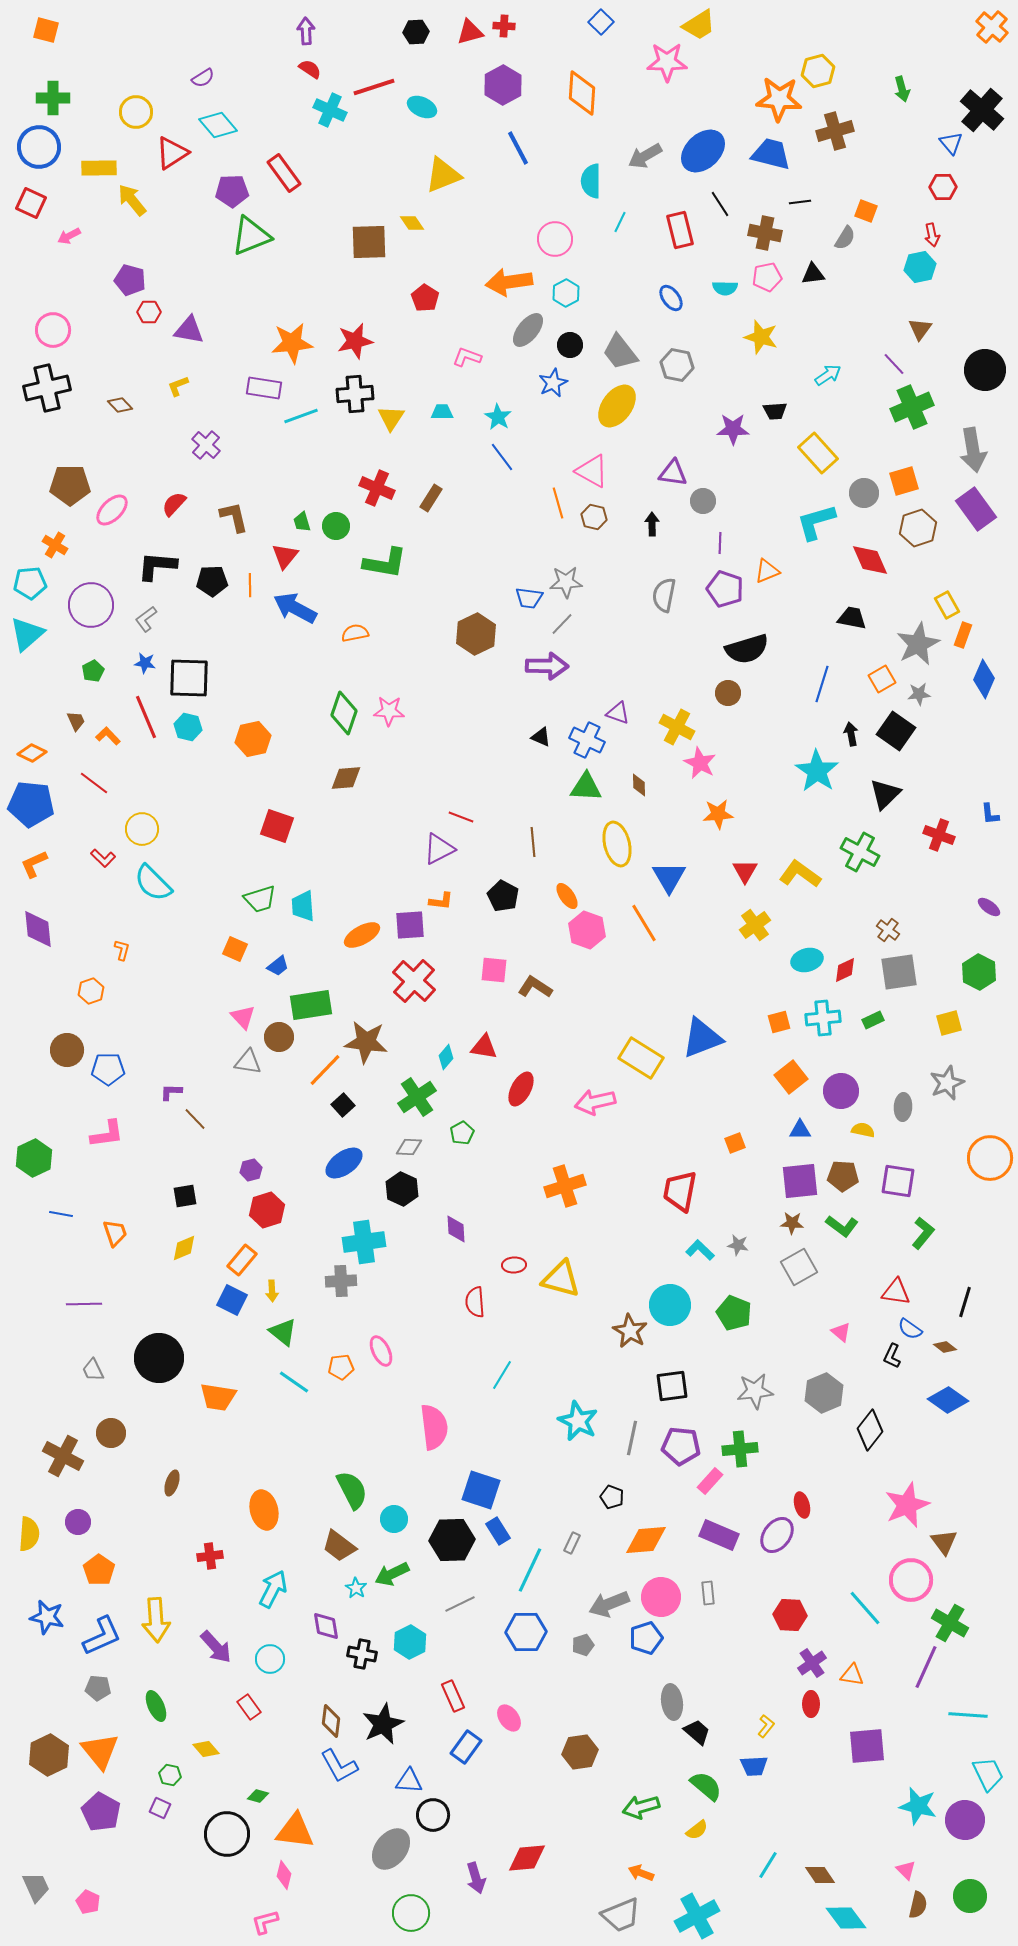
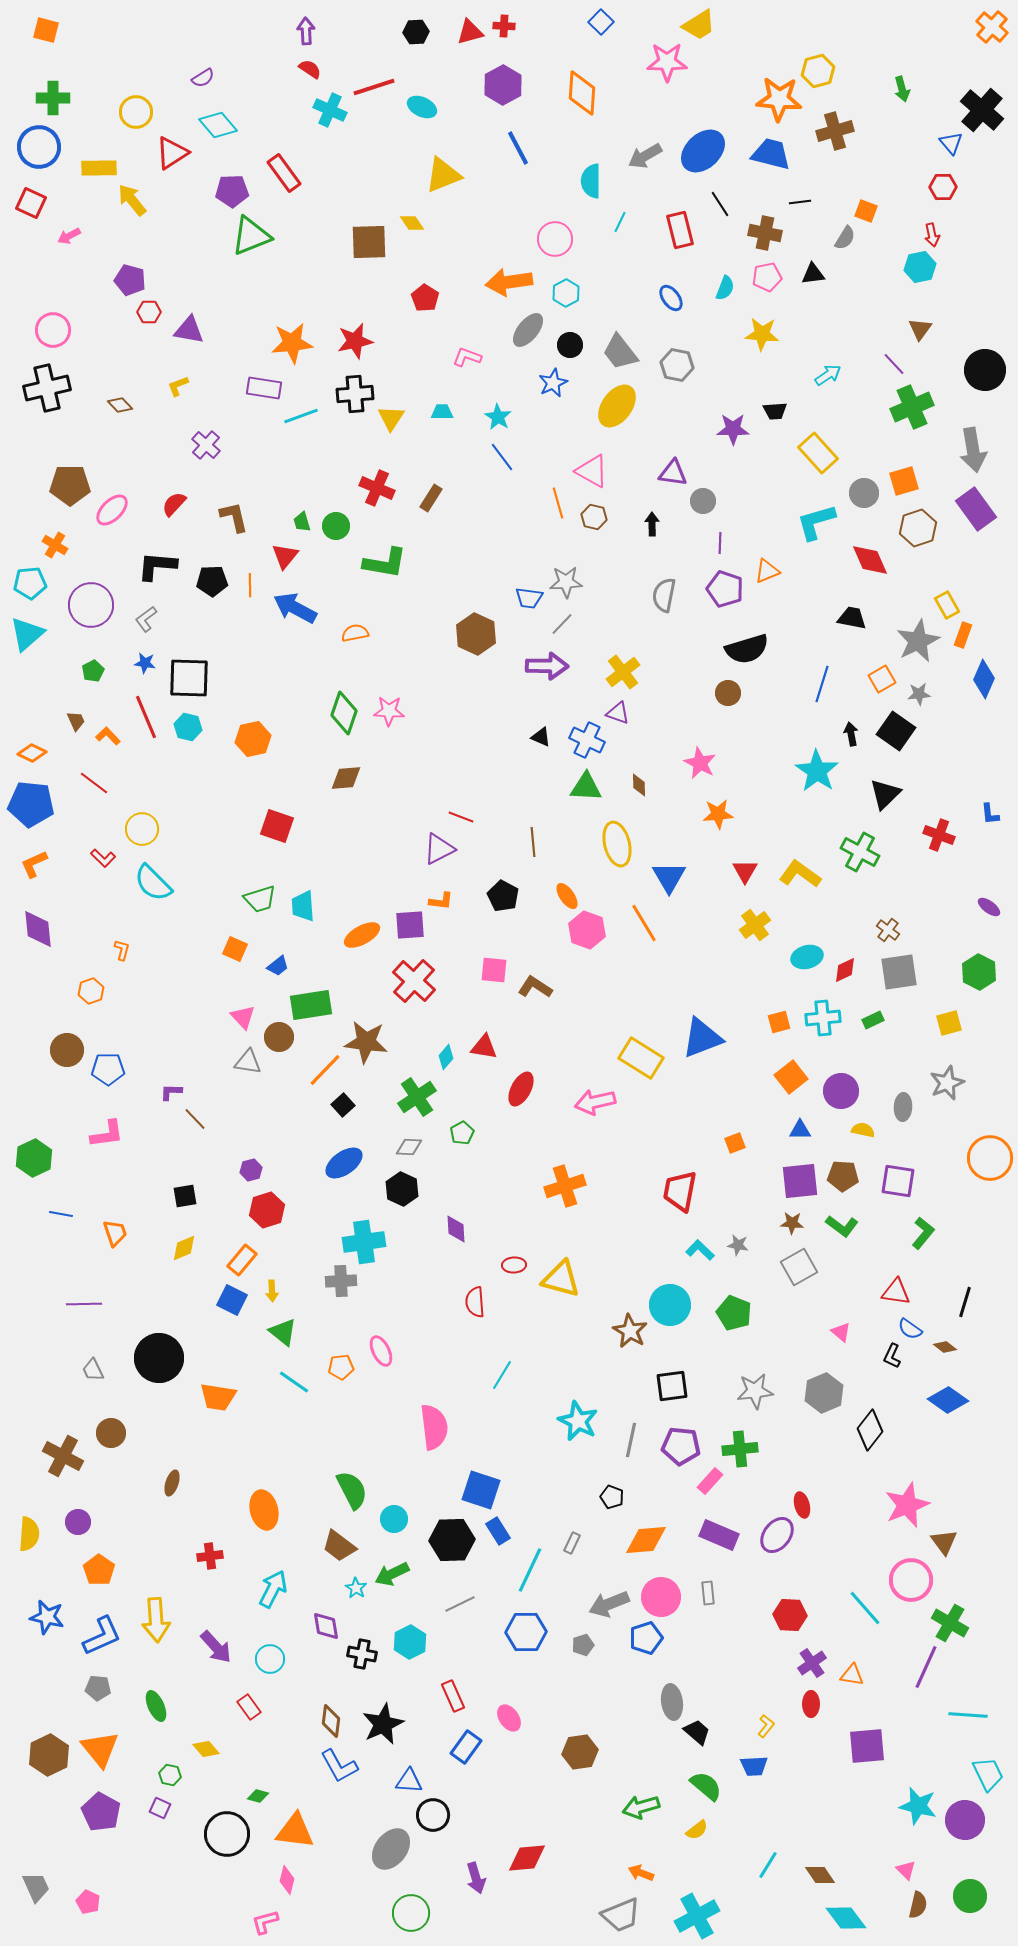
cyan semicircle at (725, 288): rotated 70 degrees counterclockwise
yellow star at (761, 337): moved 1 px right, 3 px up; rotated 12 degrees counterclockwise
brown hexagon at (476, 634): rotated 9 degrees counterclockwise
gray star at (918, 644): moved 3 px up
yellow cross at (677, 727): moved 54 px left, 55 px up; rotated 24 degrees clockwise
cyan ellipse at (807, 960): moved 3 px up
gray line at (632, 1438): moved 1 px left, 2 px down
orange triangle at (100, 1751): moved 2 px up
pink diamond at (284, 1875): moved 3 px right, 5 px down
